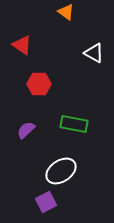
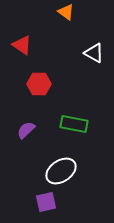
purple square: rotated 15 degrees clockwise
